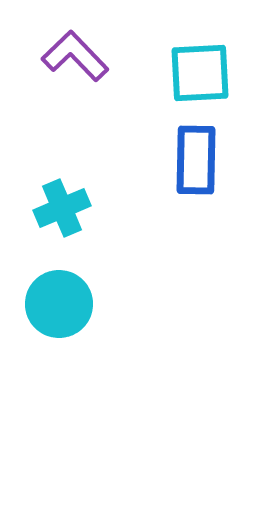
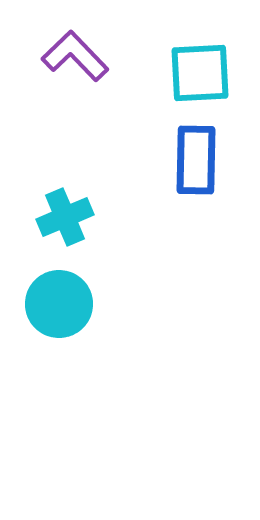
cyan cross: moved 3 px right, 9 px down
